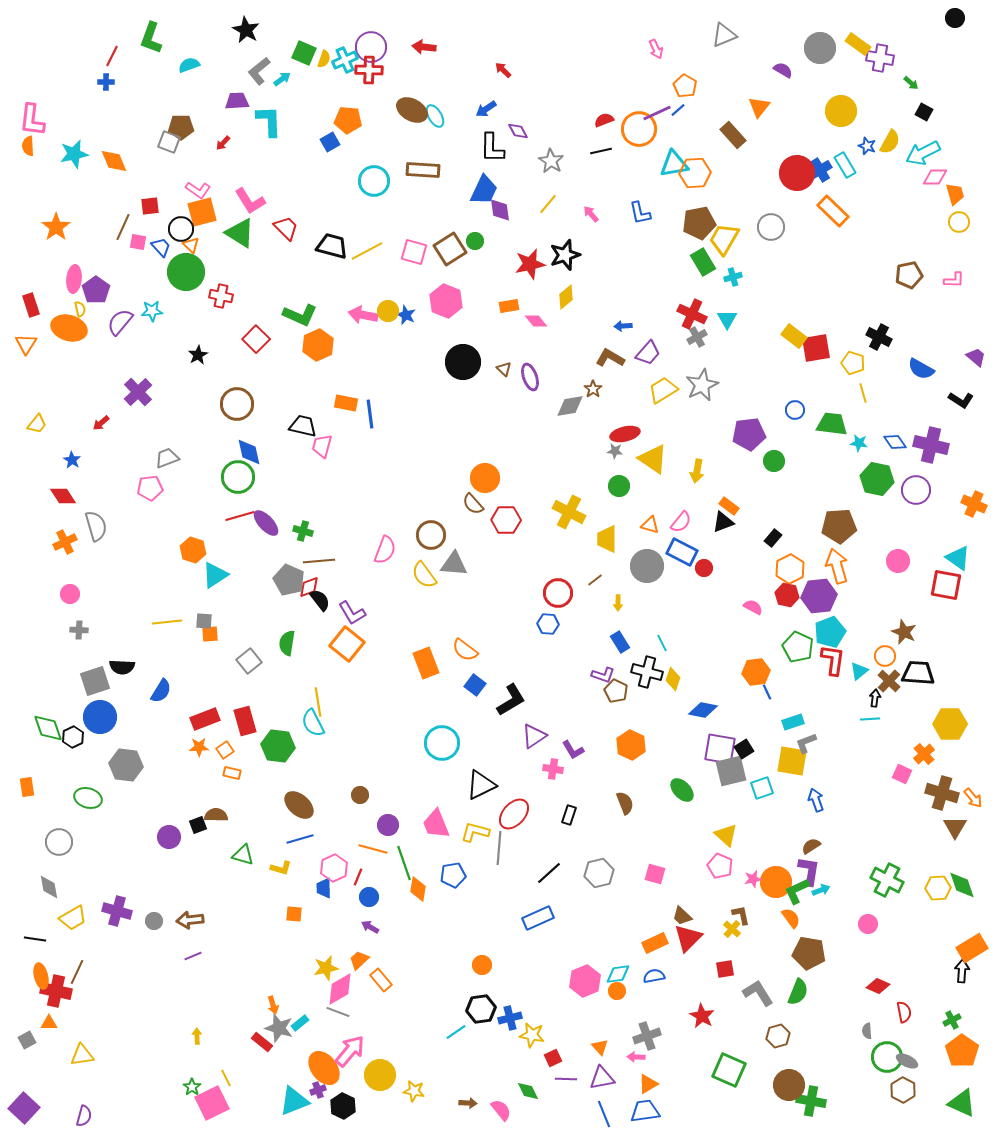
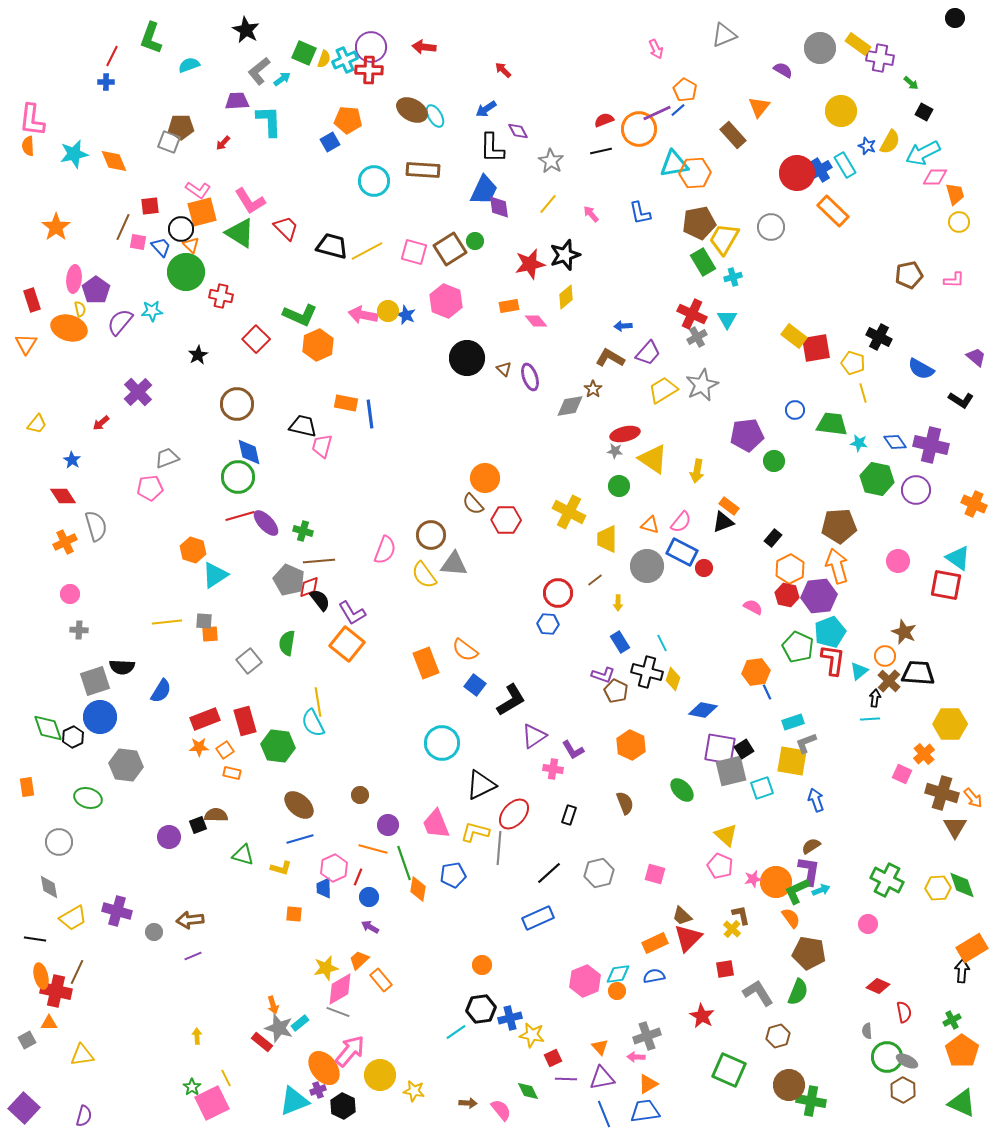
orange pentagon at (685, 86): moved 4 px down
purple diamond at (500, 210): moved 1 px left, 3 px up
red rectangle at (31, 305): moved 1 px right, 5 px up
black circle at (463, 362): moved 4 px right, 4 px up
purple pentagon at (749, 434): moved 2 px left, 1 px down
gray circle at (154, 921): moved 11 px down
